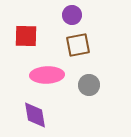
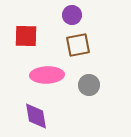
purple diamond: moved 1 px right, 1 px down
